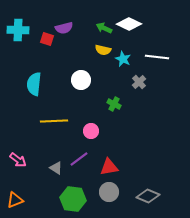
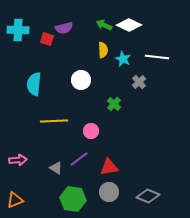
white diamond: moved 1 px down
green arrow: moved 3 px up
yellow semicircle: rotated 105 degrees counterclockwise
green cross: rotated 16 degrees clockwise
pink arrow: rotated 42 degrees counterclockwise
